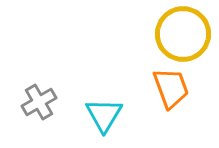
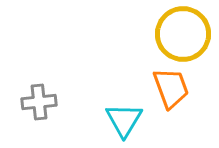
gray cross: rotated 24 degrees clockwise
cyan triangle: moved 20 px right, 5 px down
